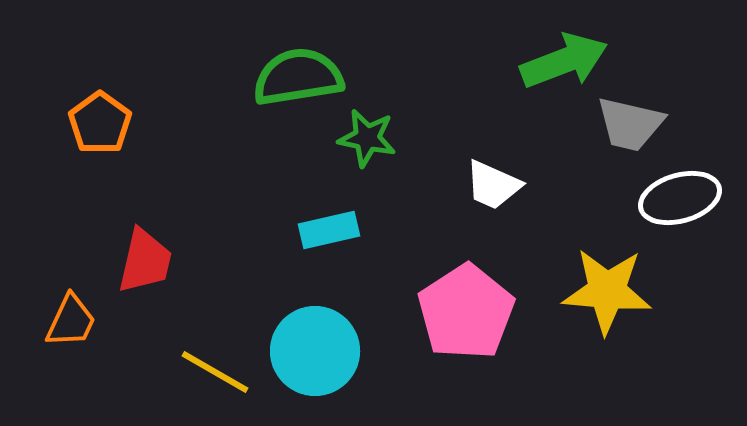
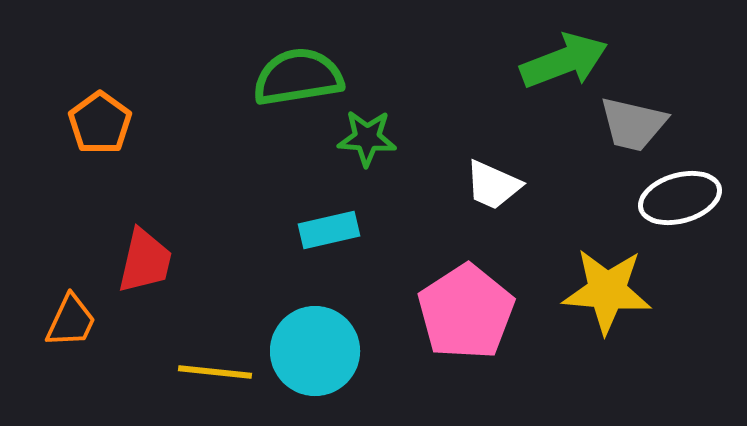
gray trapezoid: moved 3 px right
green star: rotated 8 degrees counterclockwise
yellow line: rotated 24 degrees counterclockwise
